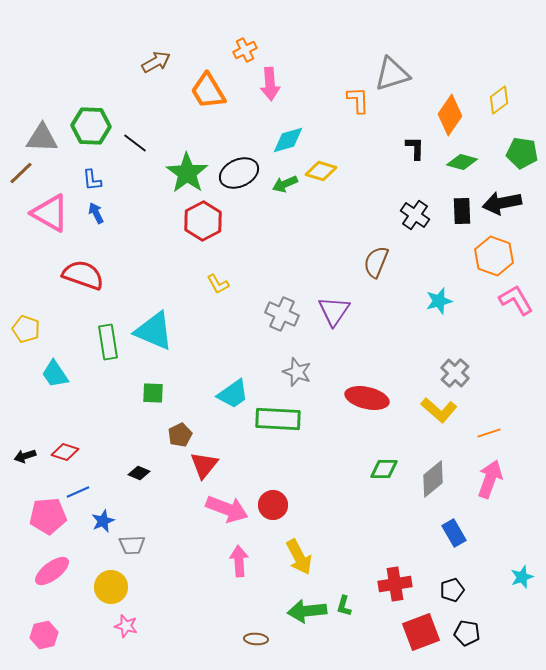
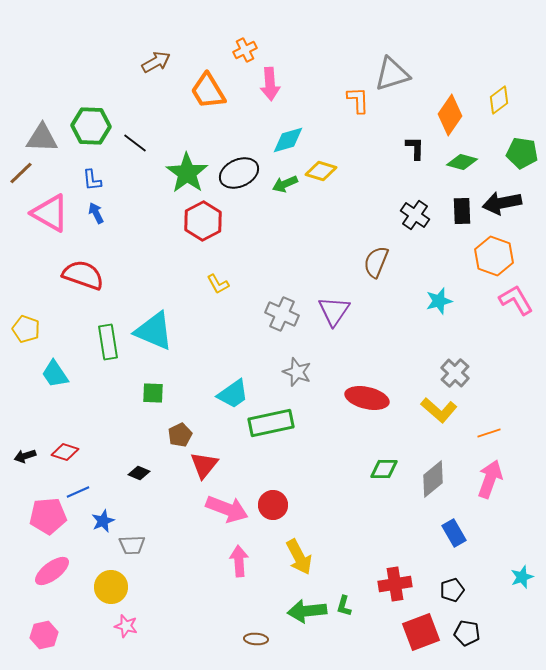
green rectangle at (278, 419): moved 7 px left, 4 px down; rotated 15 degrees counterclockwise
